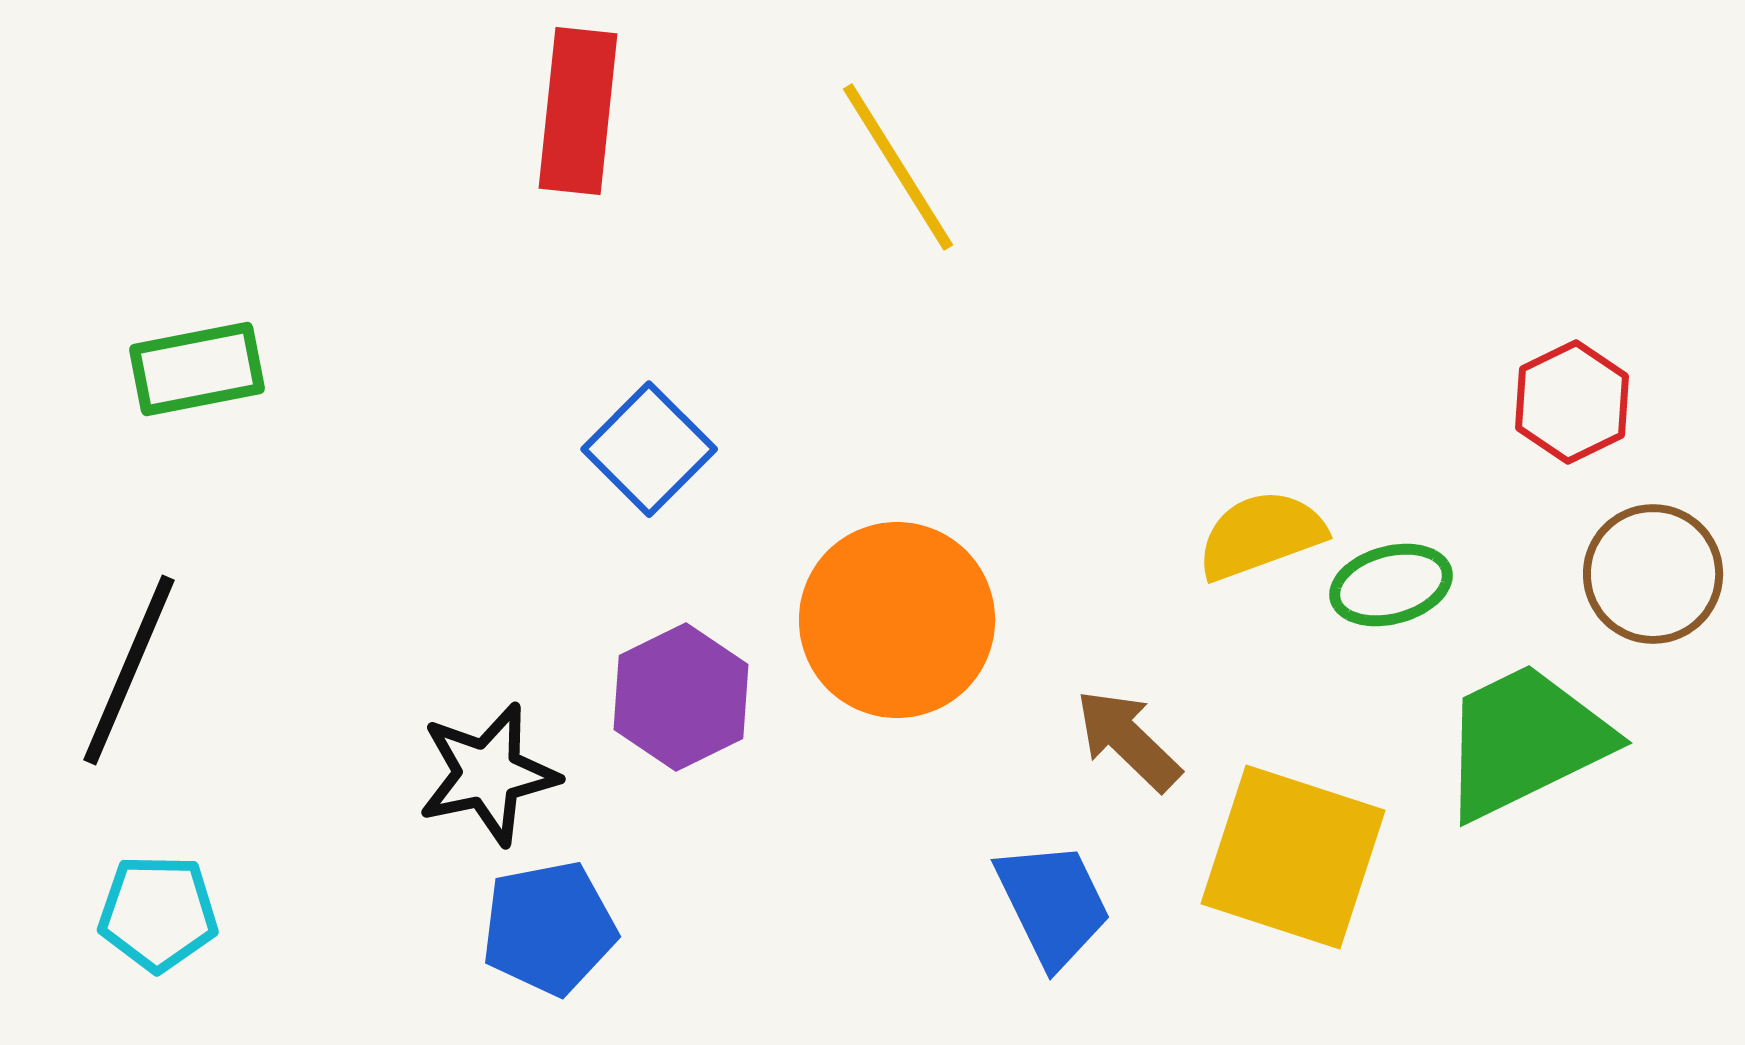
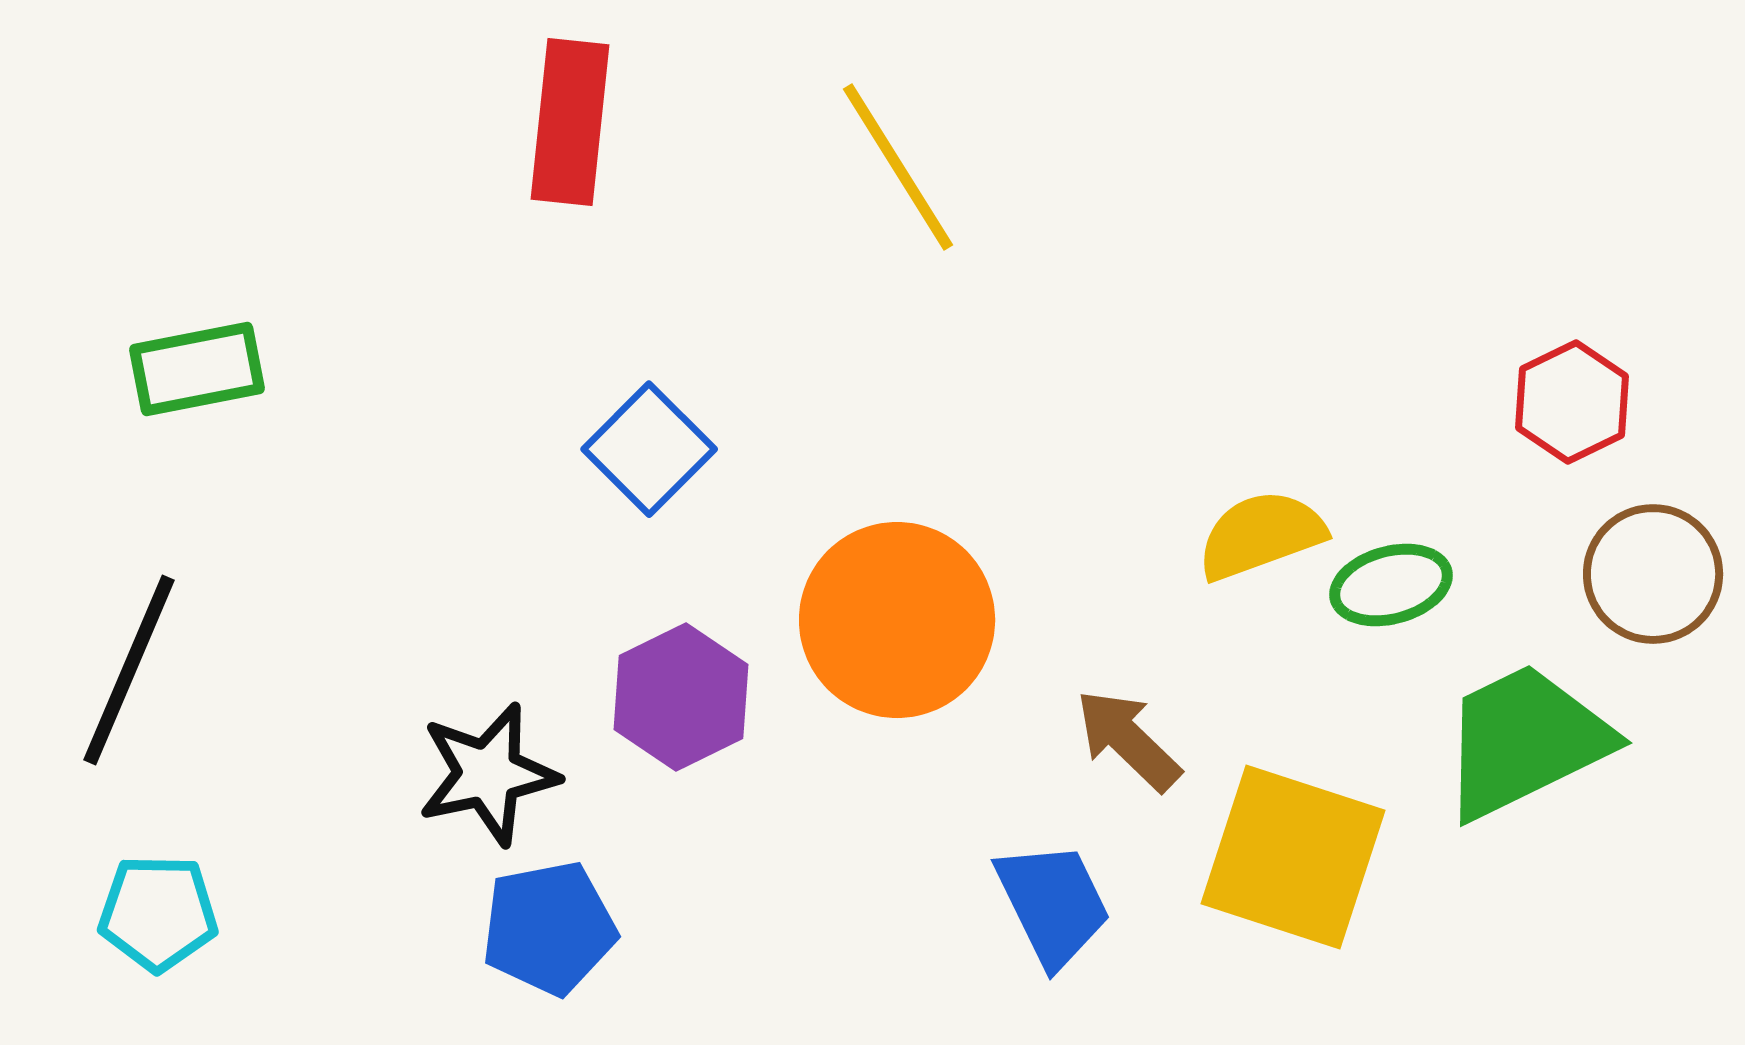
red rectangle: moved 8 px left, 11 px down
